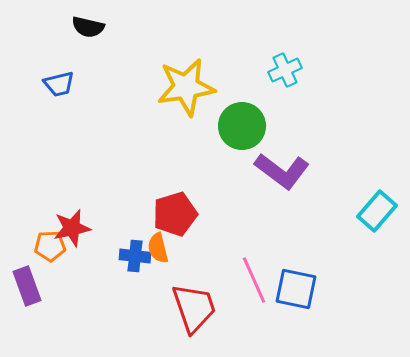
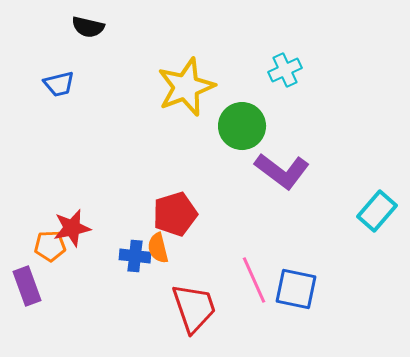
yellow star: rotated 12 degrees counterclockwise
